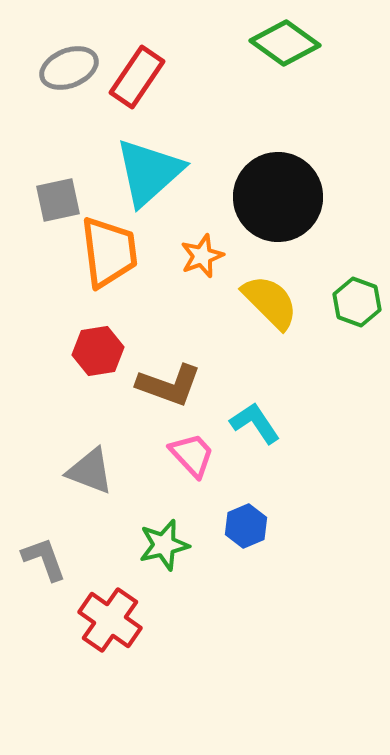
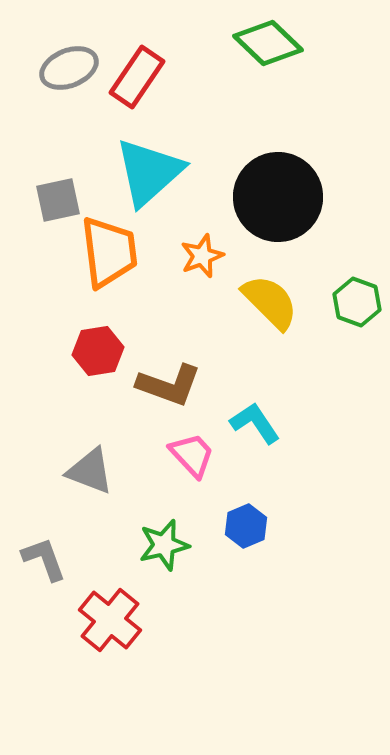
green diamond: moved 17 px left; rotated 8 degrees clockwise
red cross: rotated 4 degrees clockwise
